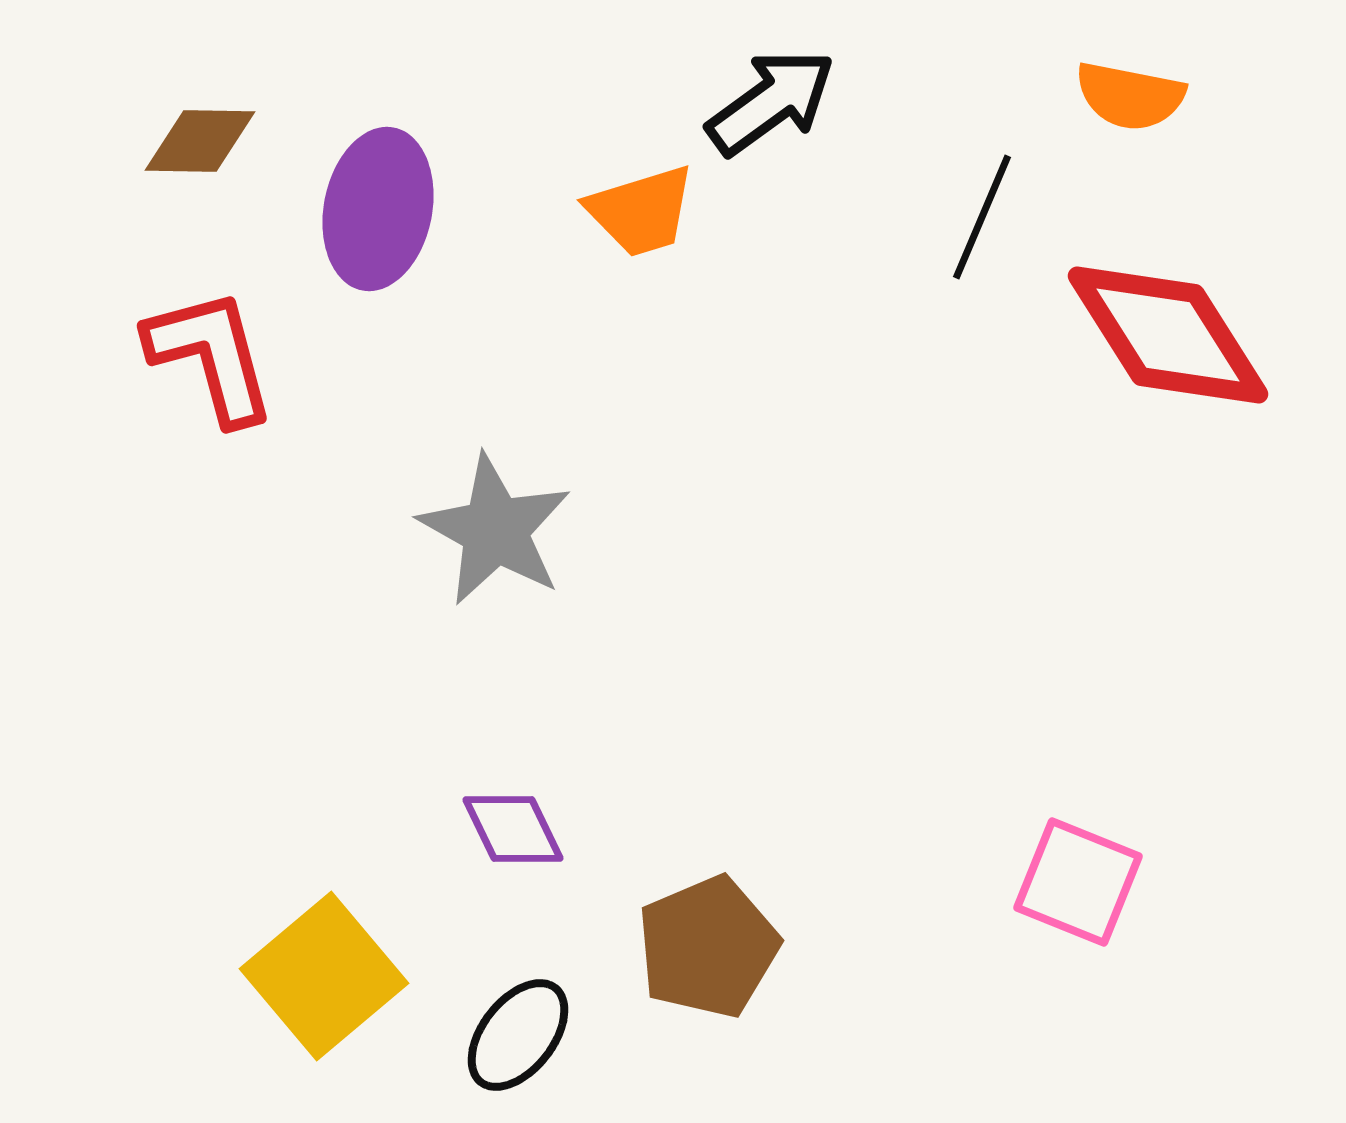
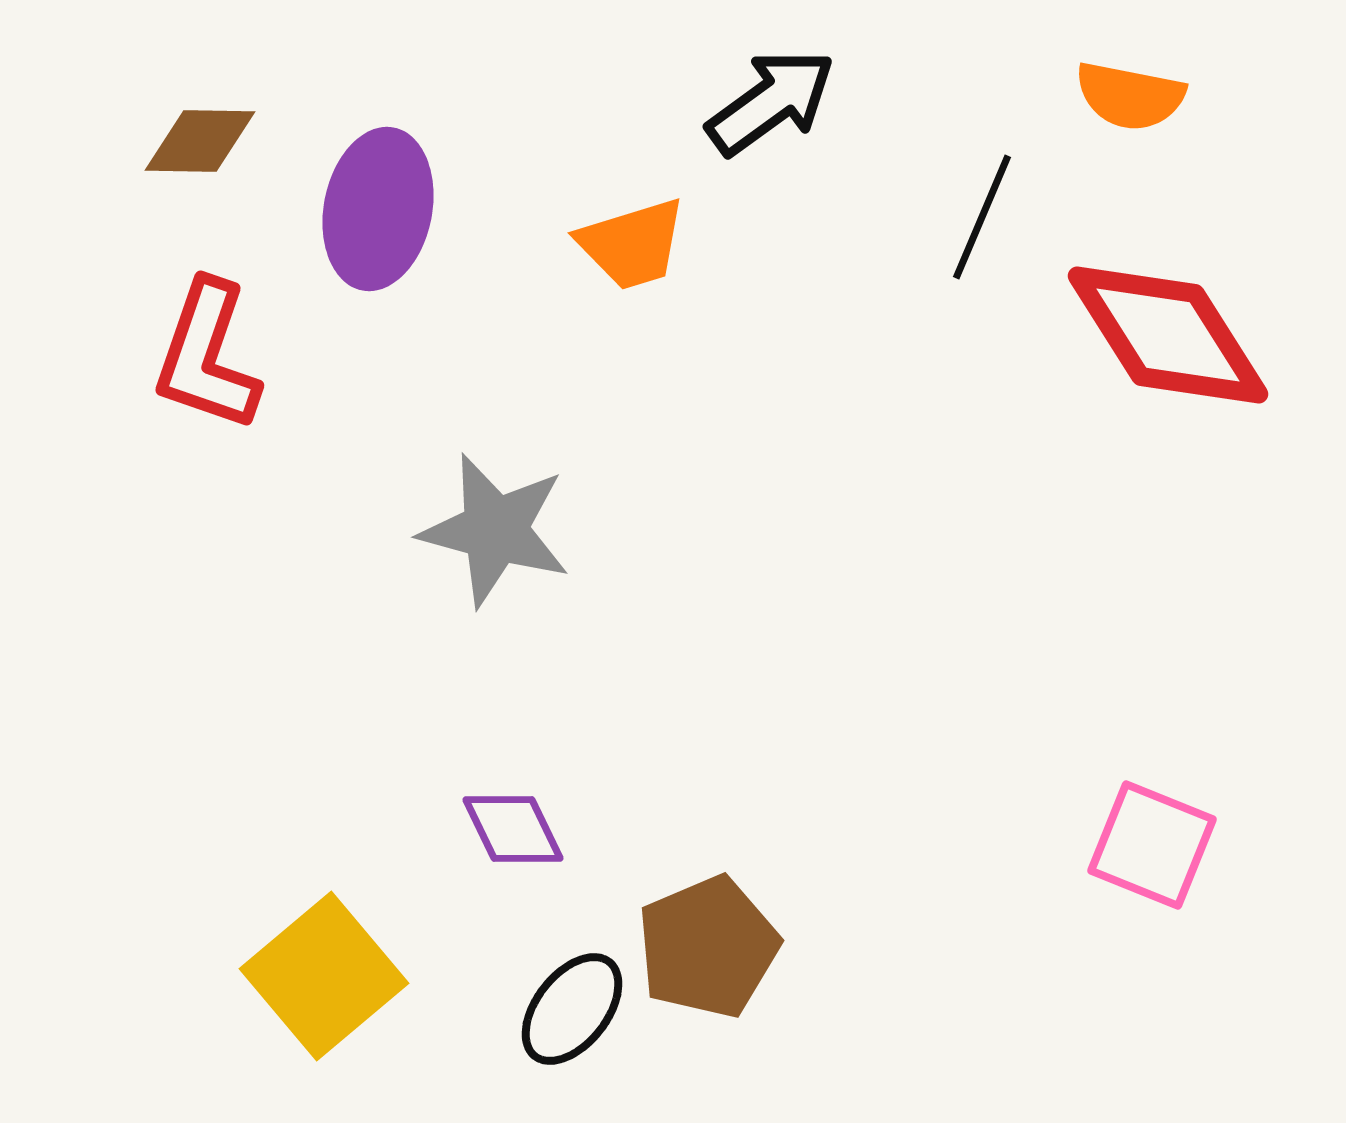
orange trapezoid: moved 9 px left, 33 px down
red L-shape: moved 4 px left; rotated 146 degrees counterclockwise
gray star: rotated 14 degrees counterclockwise
pink square: moved 74 px right, 37 px up
black ellipse: moved 54 px right, 26 px up
